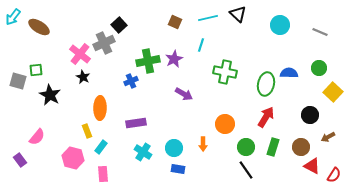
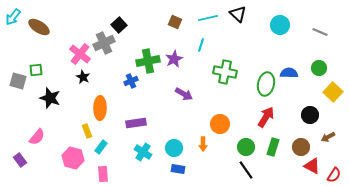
black star at (50, 95): moved 3 px down; rotated 10 degrees counterclockwise
orange circle at (225, 124): moved 5 px left
